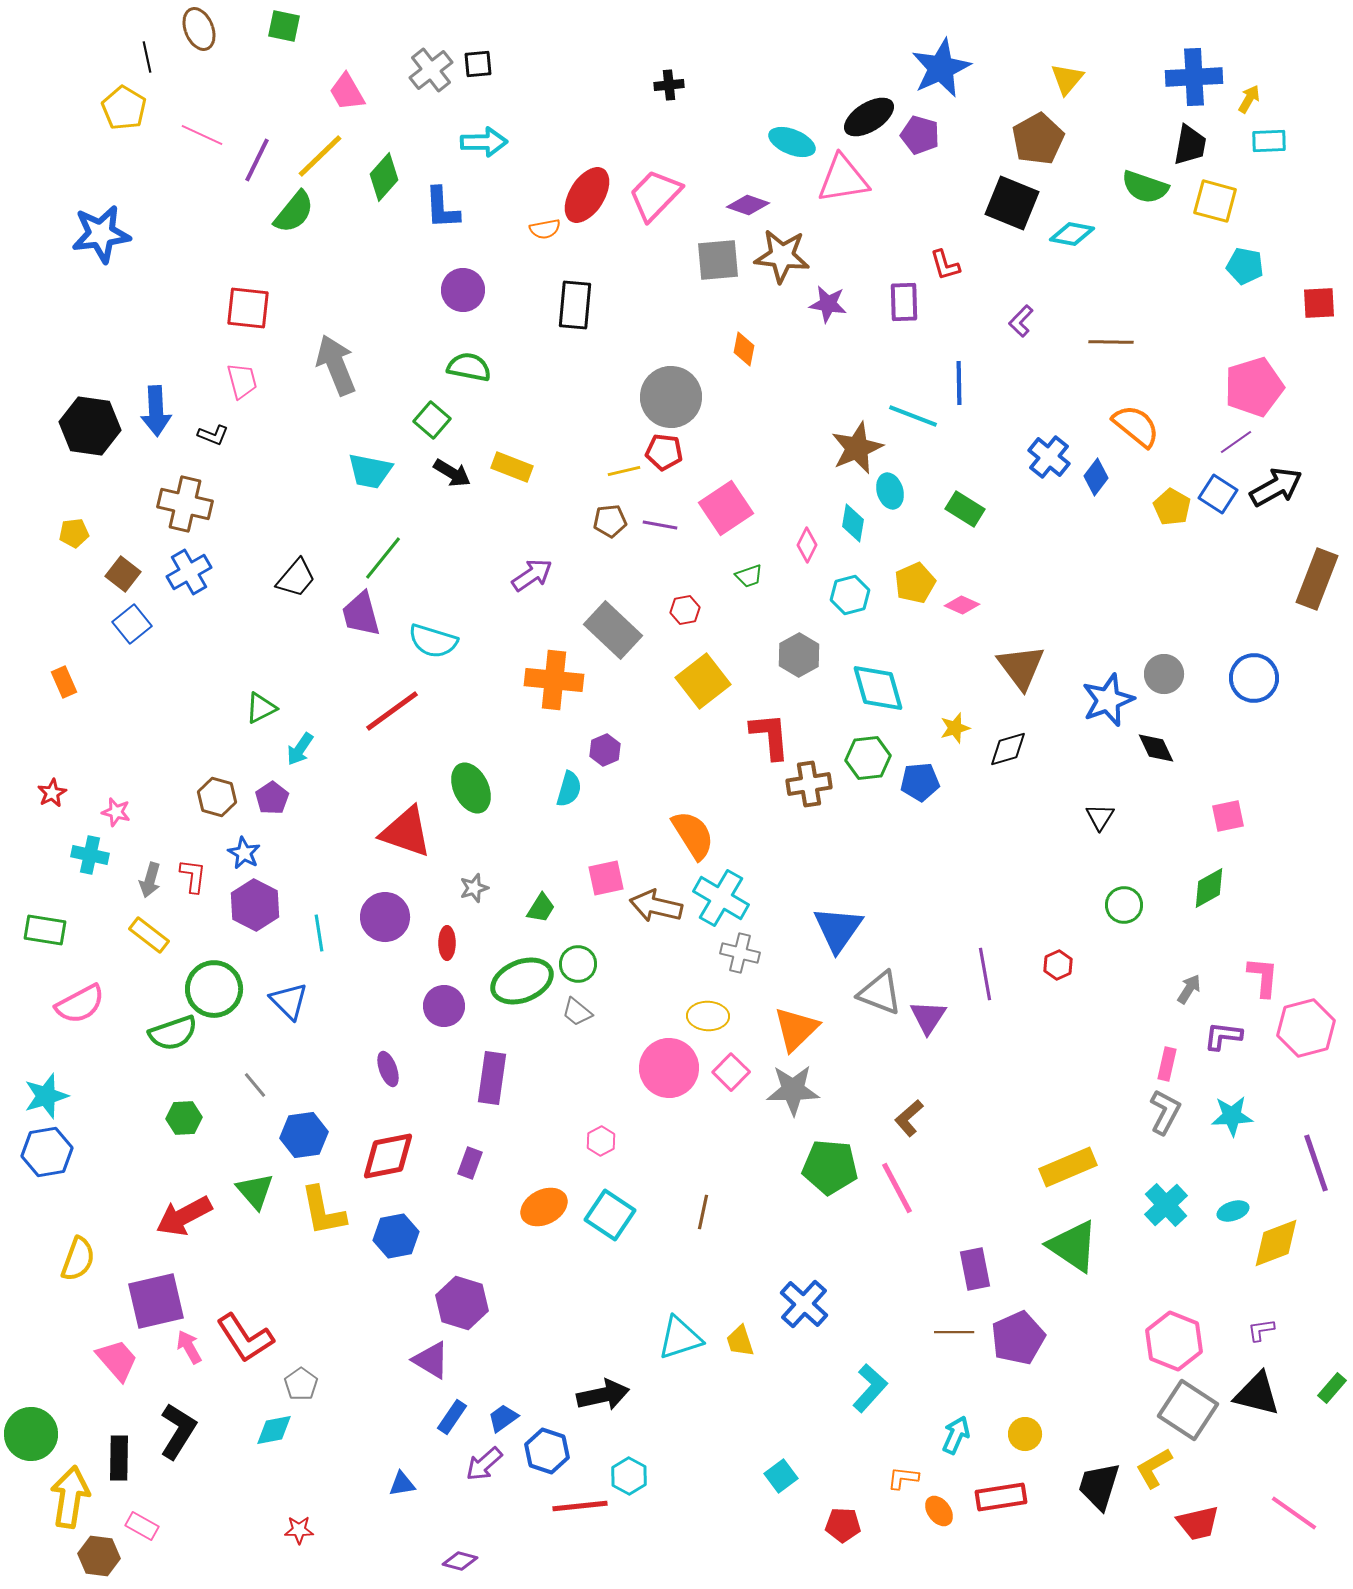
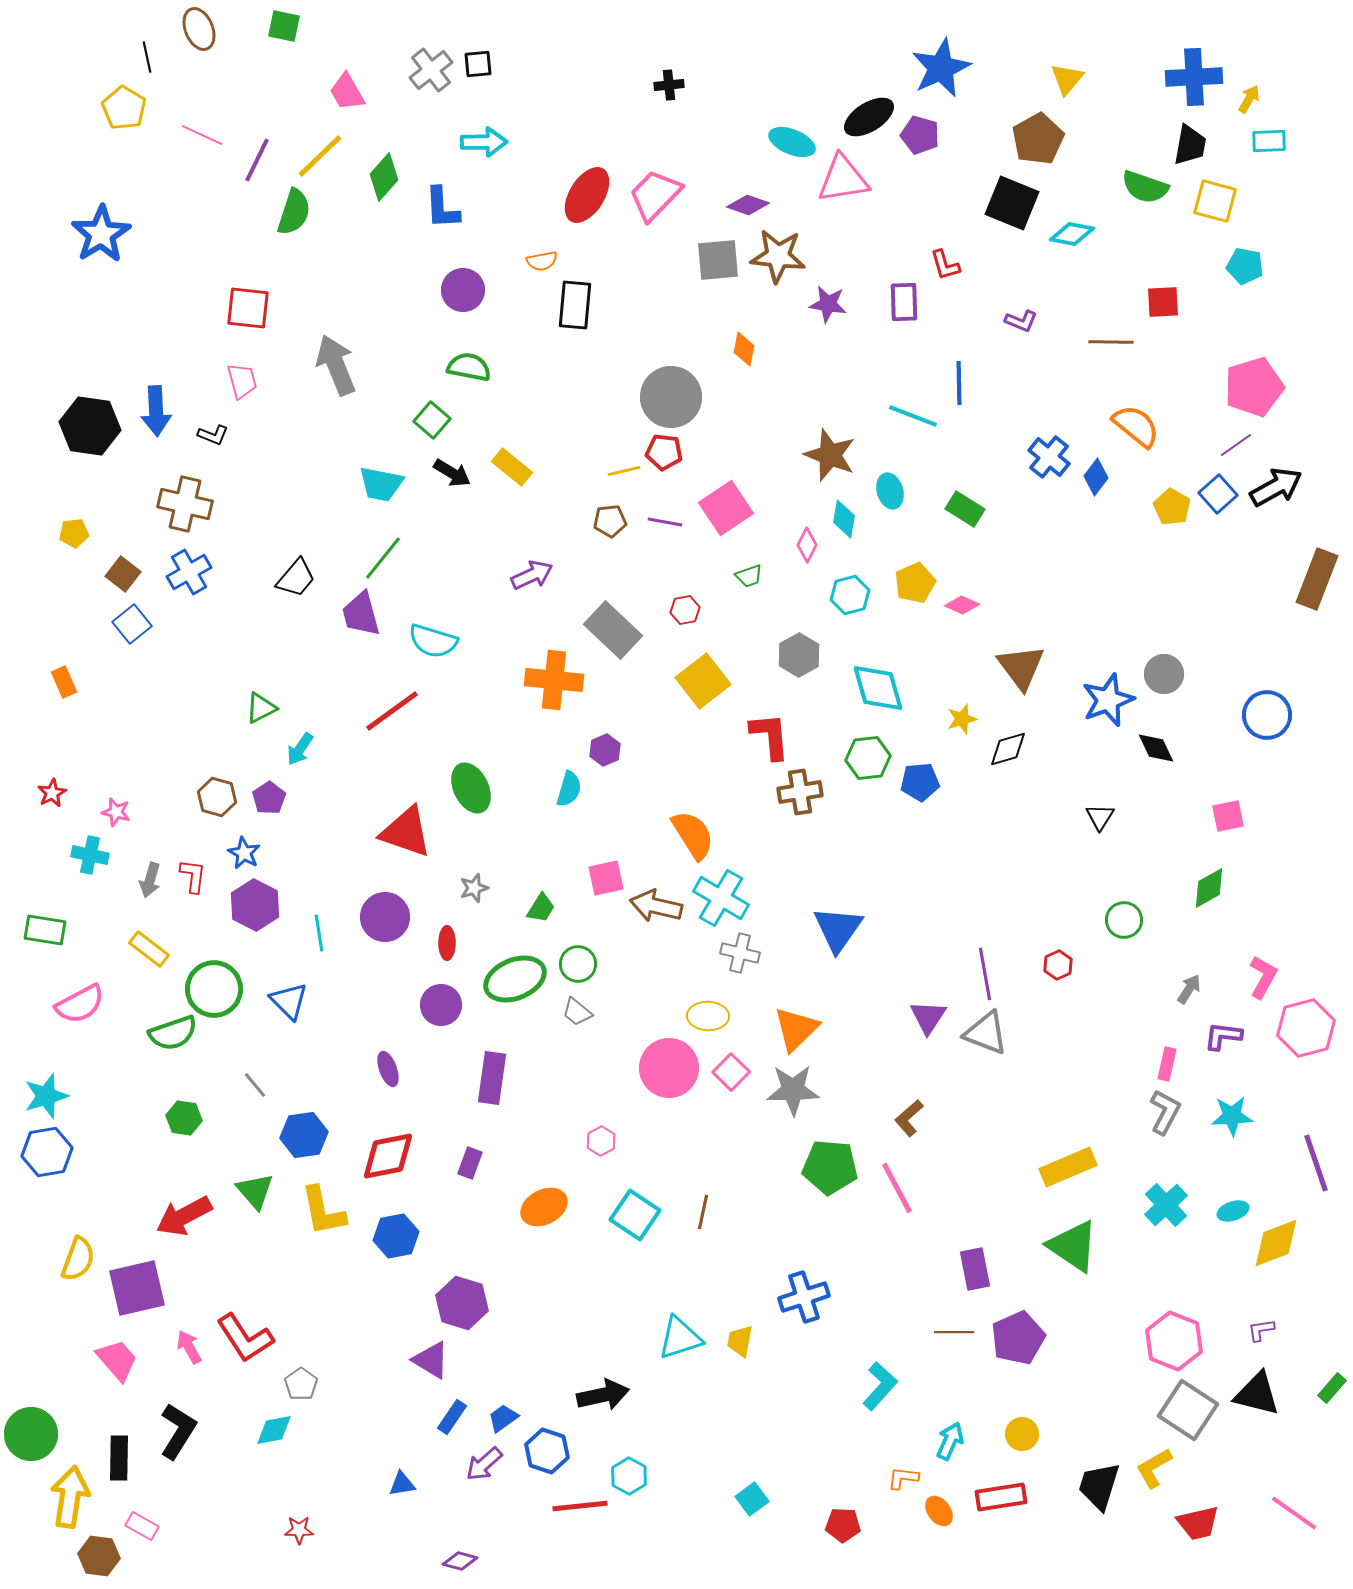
green semicircle at (294, 212): rotated 21 degrees counterclockwise
orange semicircle at (545, 229): moved 3 px left, 32 px down
blue star at (101, 234): rotated 24 degrees counterclockwise
brown star at (782, 256): moved 4 px left
red square at (1319, 303): moved 156 px left, 1 px up
purple L-shape at (1021, 321): rotated 112 degrees counterclockwise
purple line at (1236, 442): moved 3 px down
brown star at (857, 448): moved 27 px left, 7 px down; rotated 28 degrees counterclockwise
yellow rectangle at (512, 467): rotated 18 degrees clockwise
cyan trapezoid at (370, 471): moved 11 px right, 13 px down
blue square at (1218, 494): rotated 15 degrees clockwise
cyan diamond at (853, 523): moved 9 px left, 4 px up
purple line at (660, 525): moved 5 px right, 3 px up
purple arrow at (532, 575): rotated 9 degrees clockwise
blue circle at (1254, 678): moved 13 px right, 37 px down
yellow star at (955, 728): moved 7 px right, 9 px up
brown cross at (809, 784): moved 9 px left, 8 px down
purple pentagon at (272, 798): moved 3 px left
green circle at (1124, 905): moved 15 px down
yellow rectangle at (149, 935): moved 14 px down
pink L-shape at (1263, 977): rotated 24 degrees clockwise
green ellipse at (522, 981): moved 7 px left, 2 px up
gray triangle at (880, 993): moved 106 px right, 40 px down
purple circle at (444, 1006): moved 3 px left, 1 px up
green hexagon at (184, 1118): rotated 12 degrees clockwise
cyan square at (610, 1215): moved 25 px right
purple square at (156, 1301): moved 19 px left, 13 px up
blue cross at (804, 1304): moved 7 px up; rotated 30 degrees clockwise
yellow trapezoid at (740, 1341): rotated 28 degrees clockwise
cyan L-shape at (870, 1388): moved 10 px right, 2 px up
yellow circle at (1025, 1434): moved 3 px left
cyan arrow at (956, 1435): moved 6 px left, 6 px down
cyan square at (781, 1476): moved 29 px left, 23 px down
